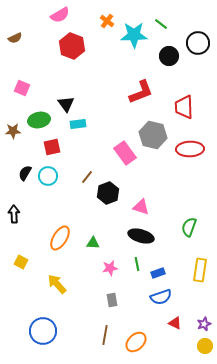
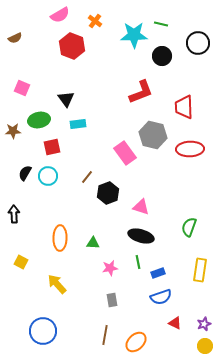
orange cross at (107, 21): moved 12 px left
green line at (161, 24): rotated 24 degrees counterclockwise
black circle at (169, 56): moved 7 px left
black triangle at (66, 104): moved 5 px up
orange ellipse at (60, 238): rotated 30 degrees counterclockwise
green line at (137, 264): moved 1 px right, 2 px up
